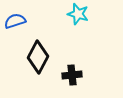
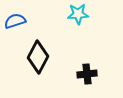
cyan star: rotated 20 degrees counterclockwise
black cross: moved 15 px right, 1 px up
